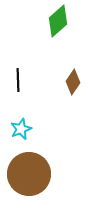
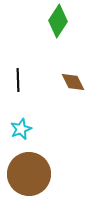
green diamond: rotated 16 degrees counterclockwise
brown diamond: rotated 60 degrees counterclockwise
